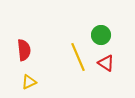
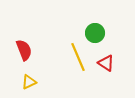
green circle: moved 6 px left, 2 px up
red semicircle: rotated 15 degrees counterclockwise
